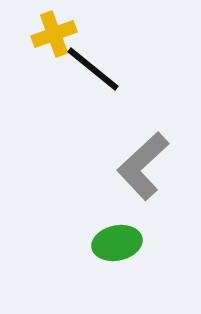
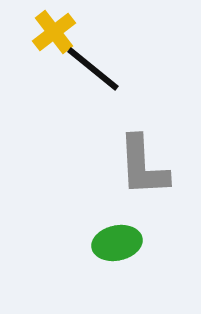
yellow cross: moved 2 px up; rotated 18 degrees counterclockwise
gray L-shape: rotated 50 degrees counterclockwise
